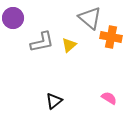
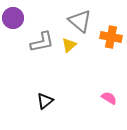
gray triangle: moved 10 px left, 3 px down
black triangle: moved 9 px left
